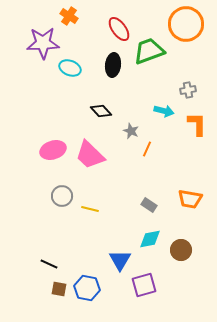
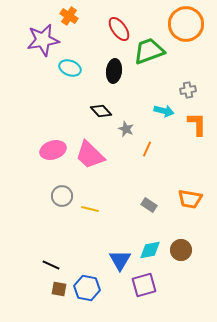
purple star: moved 3 px up; rotated 8 degrees counterclockwise
black ellipse: moved 1 px right, 6 px down
gray star: moved 5 px left, 2 px up
cyan diamond: moved 11 px down
black line: moved 2 px right, 1 px down
